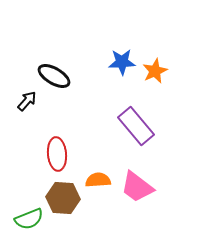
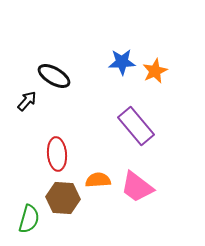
green semicircle: rotated 52 degrees counterclockwise
